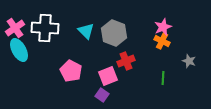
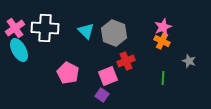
pink pentagon: moved 3 px left, 2 px down
